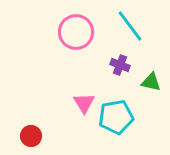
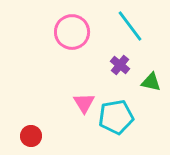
pink circle: moved 4 px left
purple cross: rotated 18 degrees clockwise
